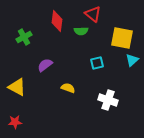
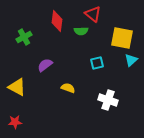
cyan triangle: moved 1 px left
